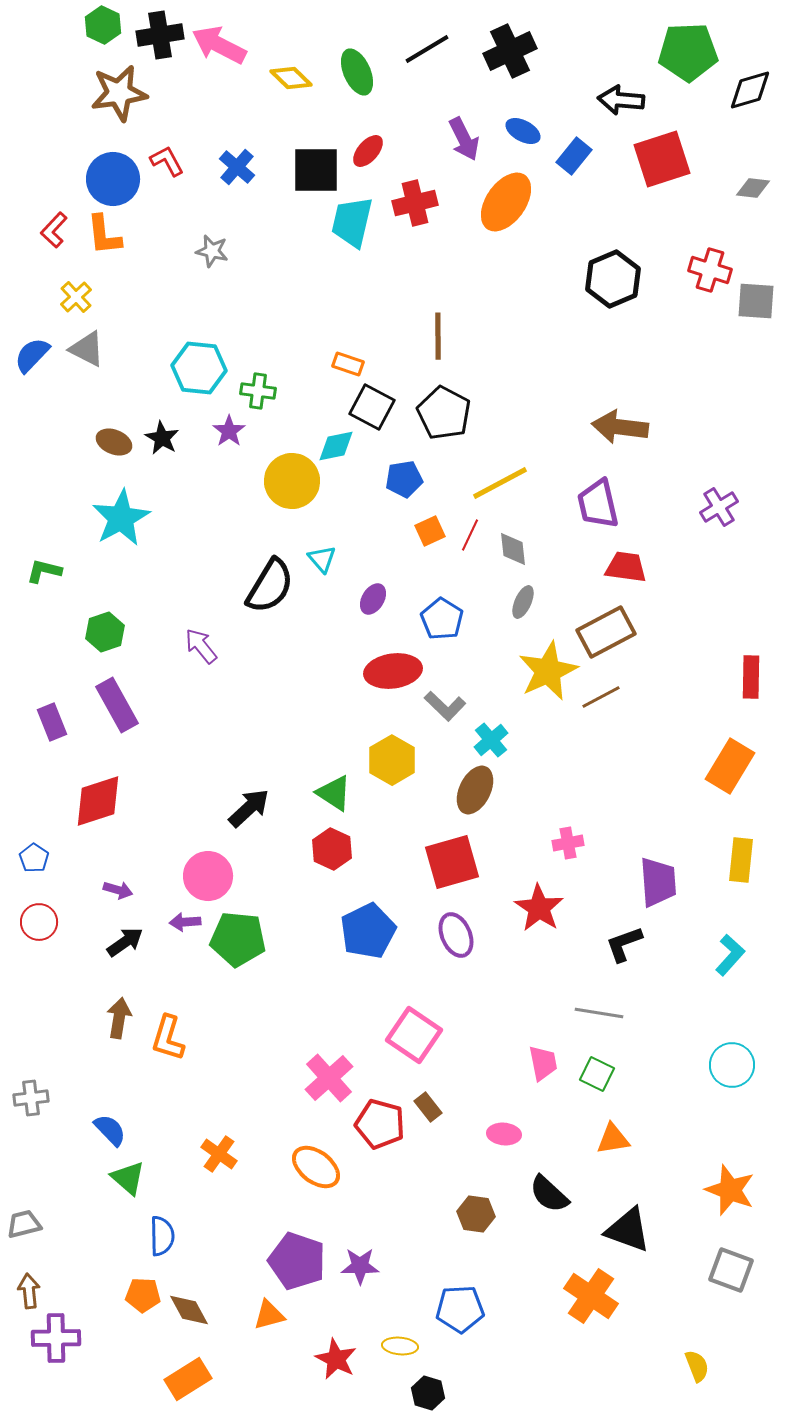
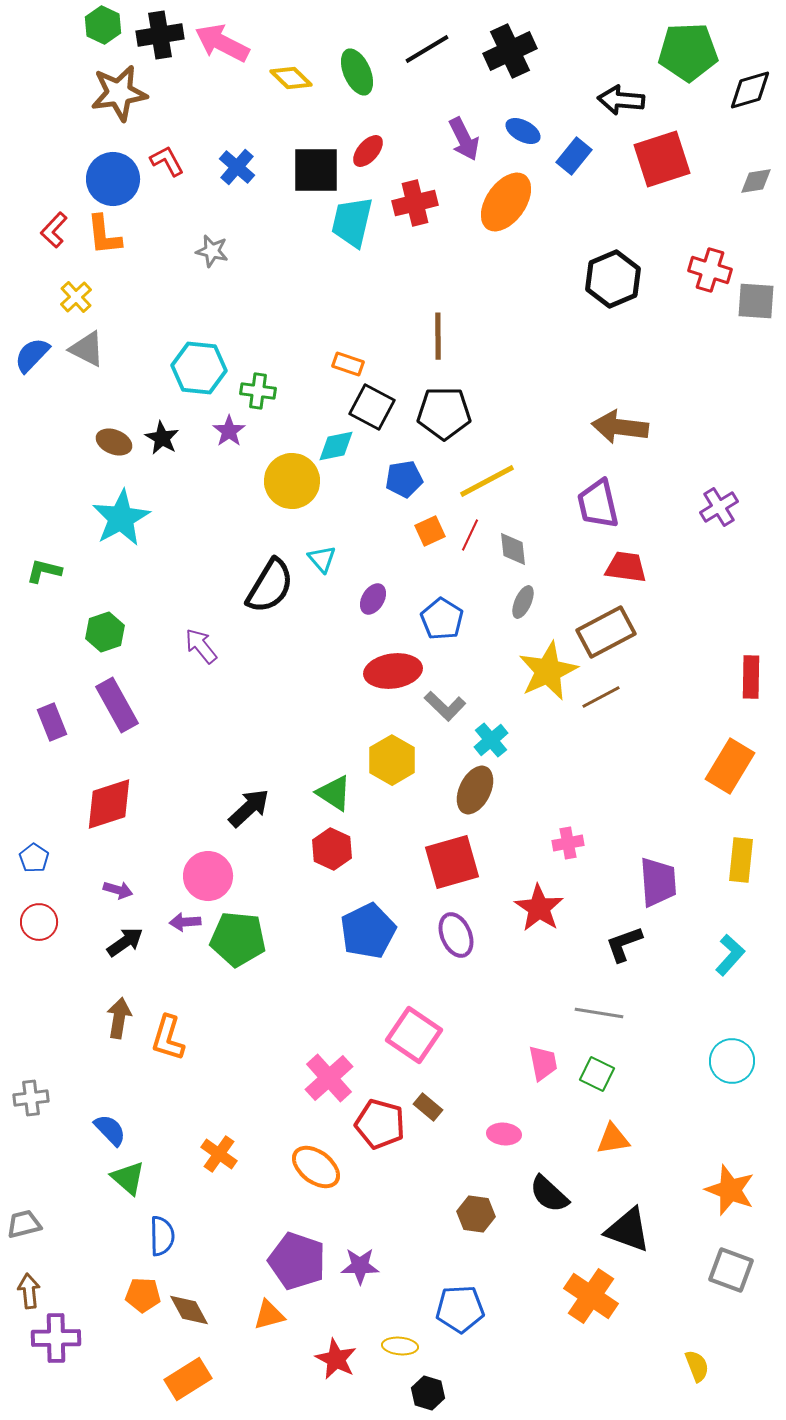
pink arrow at (219, 45): moved 3 px right, 2 px up
gray diamond at (753, 188): moved 3 px right, 7 px up; rotated 16 degrees counterclockwise
black pentagon at (444, 413): rotated 28 degrees counterclockwise
yellow line at (500, 483): moved 13 px left, 2 px up
red diamond at (98, 801): moved 11 px right, 3 px down
cyan circle at (732, 1065): moved 4 px up
brown rectangle at (428, 1107): rotated 12 degrees counterclockwise
